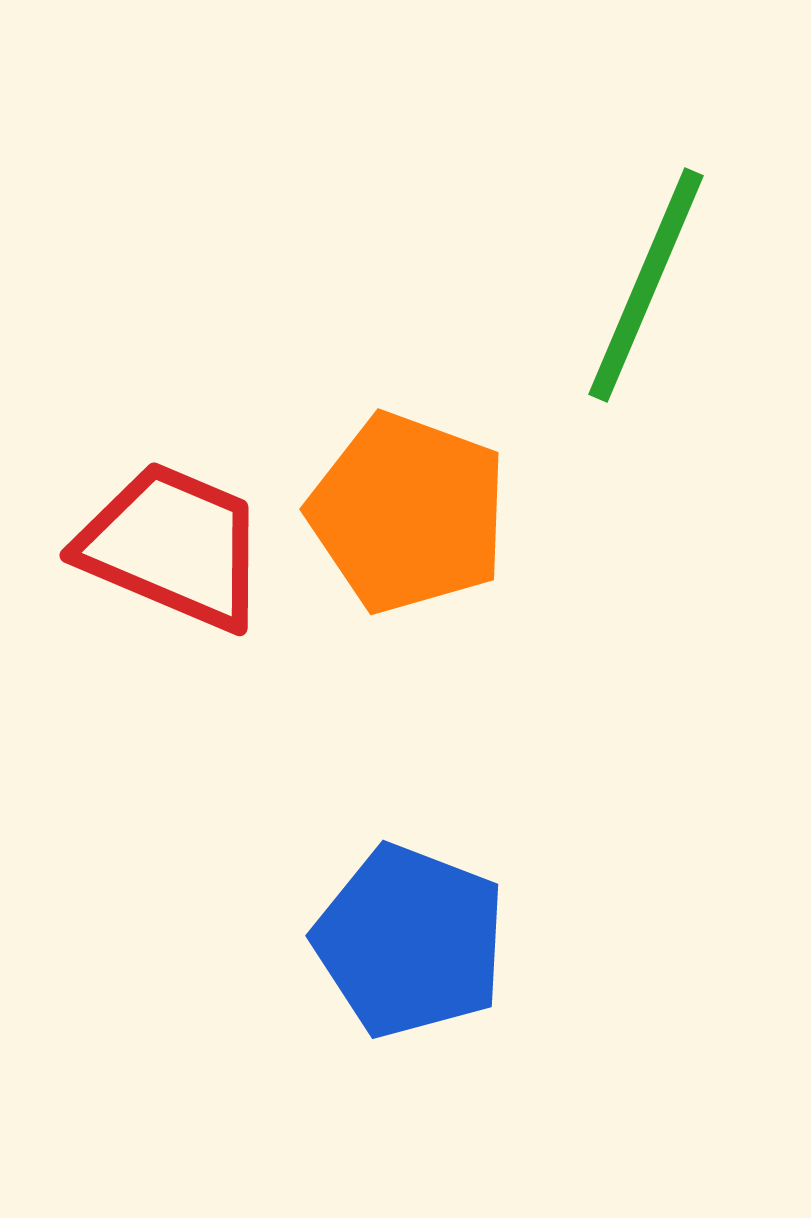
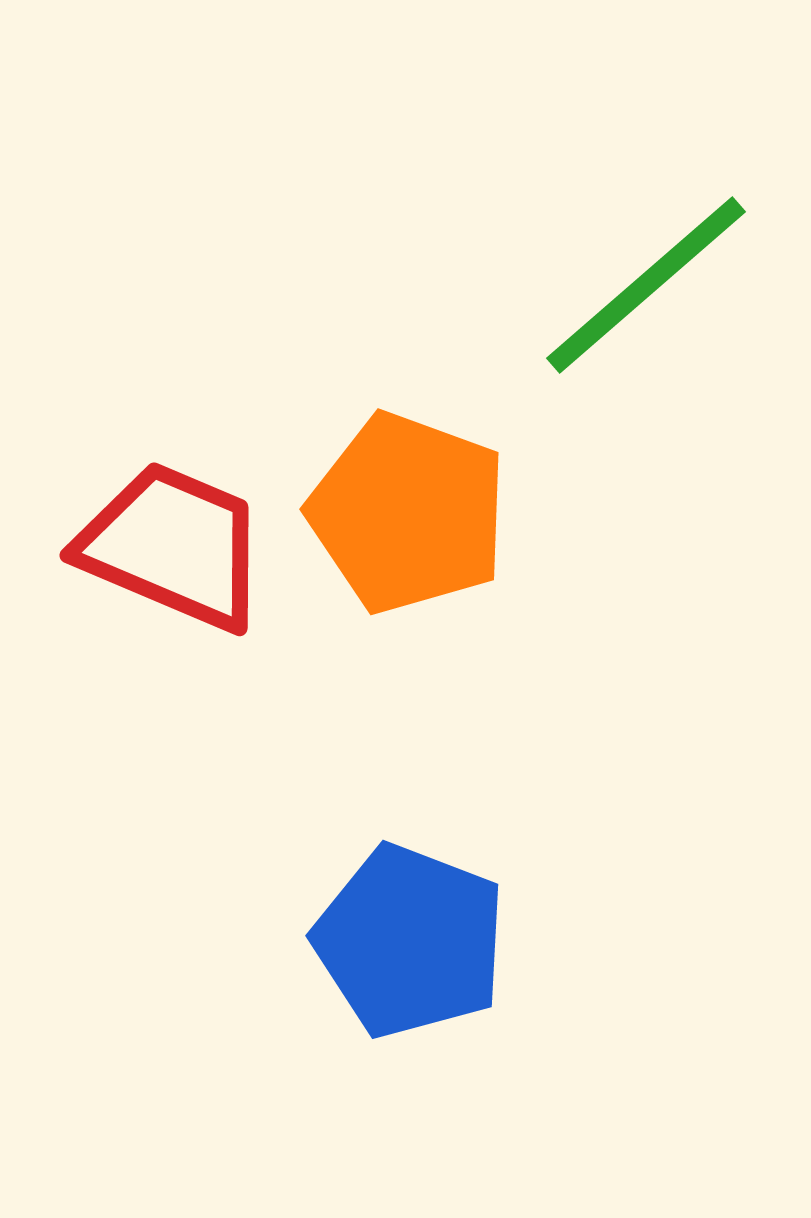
green line: rotated 26 degrees clockwise
